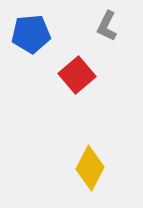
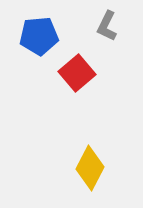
blue pentagon: moved 8 px right, 2 px down
red square: moved 2 px up
